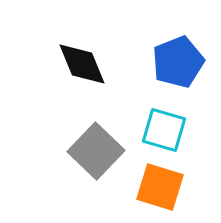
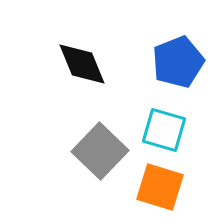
gray square: moved 4 px right
